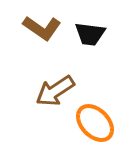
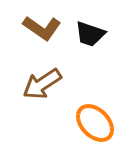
black trapezoid: rotated 12 degrees clockwise
brown arrow: moved 13 px left, 7 px up
